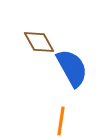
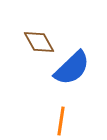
blue semicircle: rotated 75 degrees clockwise
